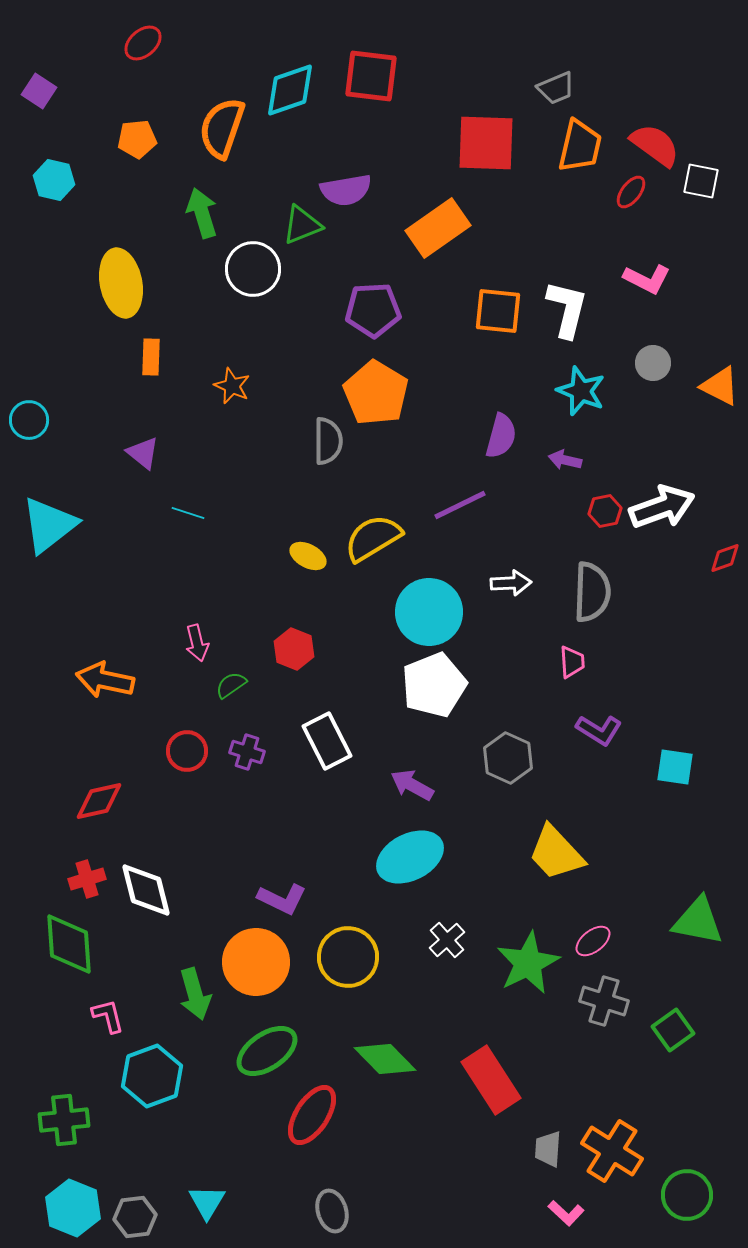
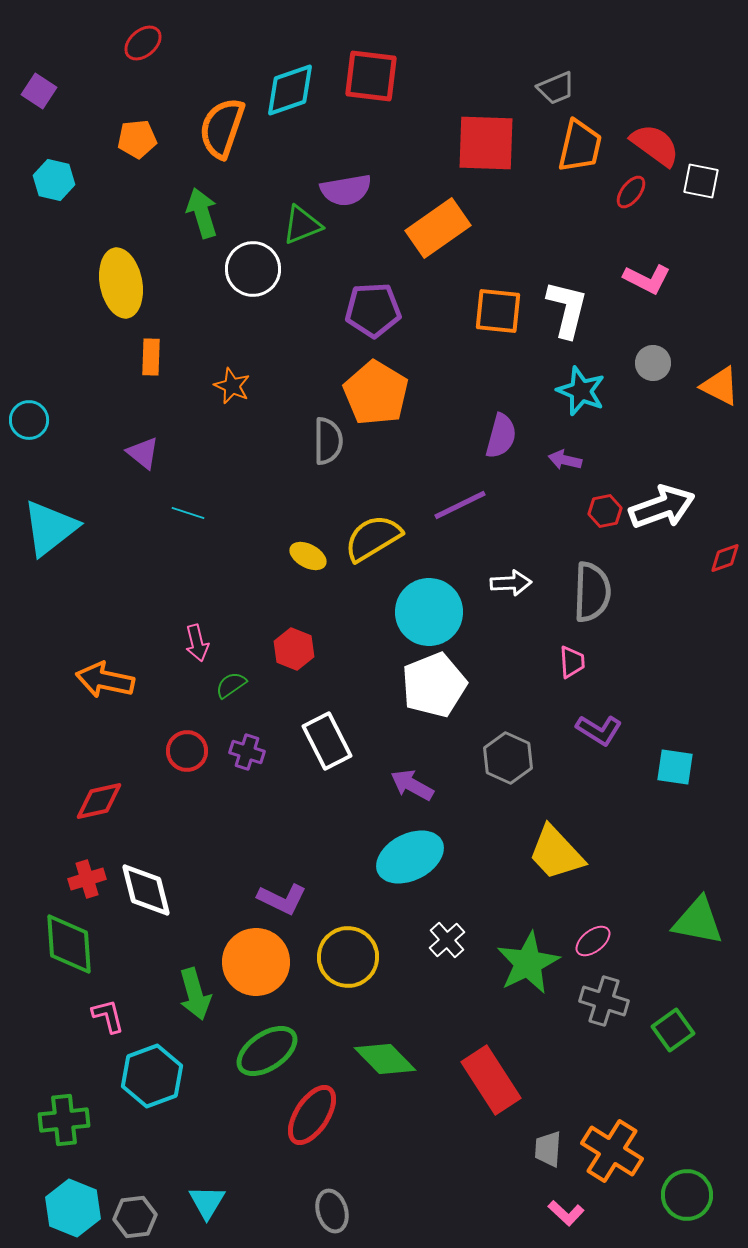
cyan triangle at (49, 525): moved 1 px right, 3 px down
